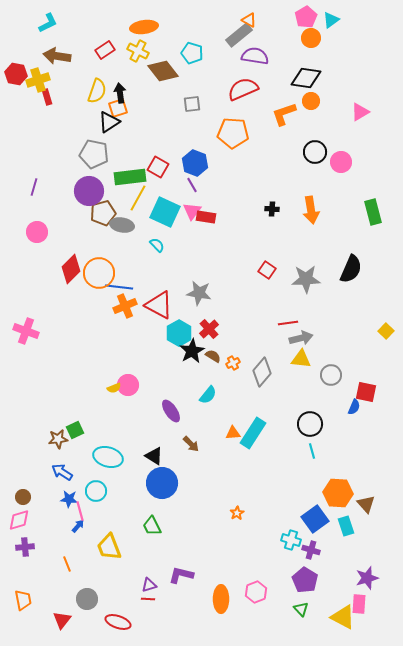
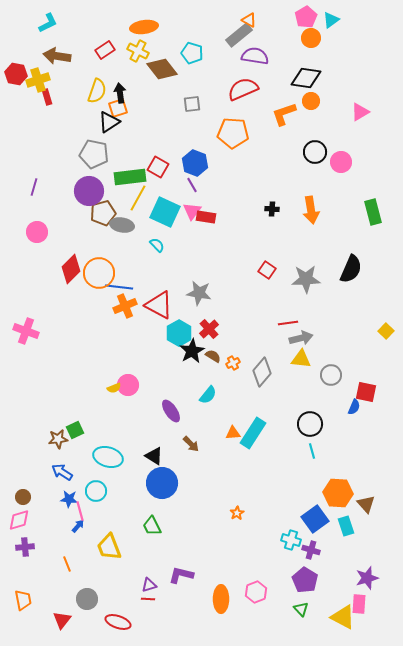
brown diamond at (163, 71): moved 1 px left, 2 px up
